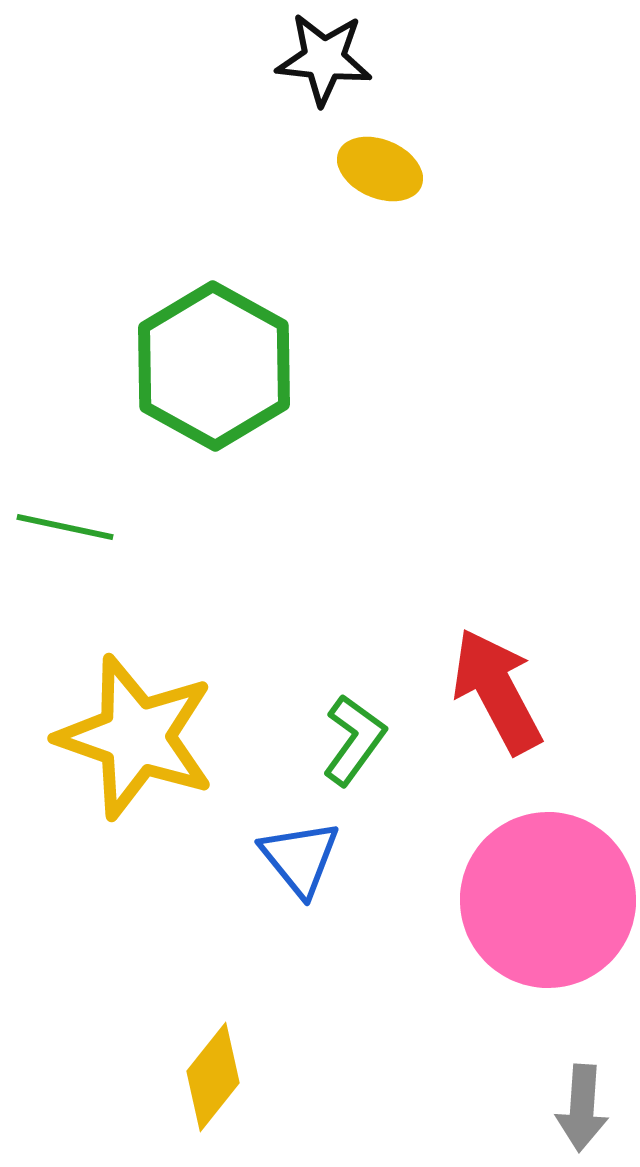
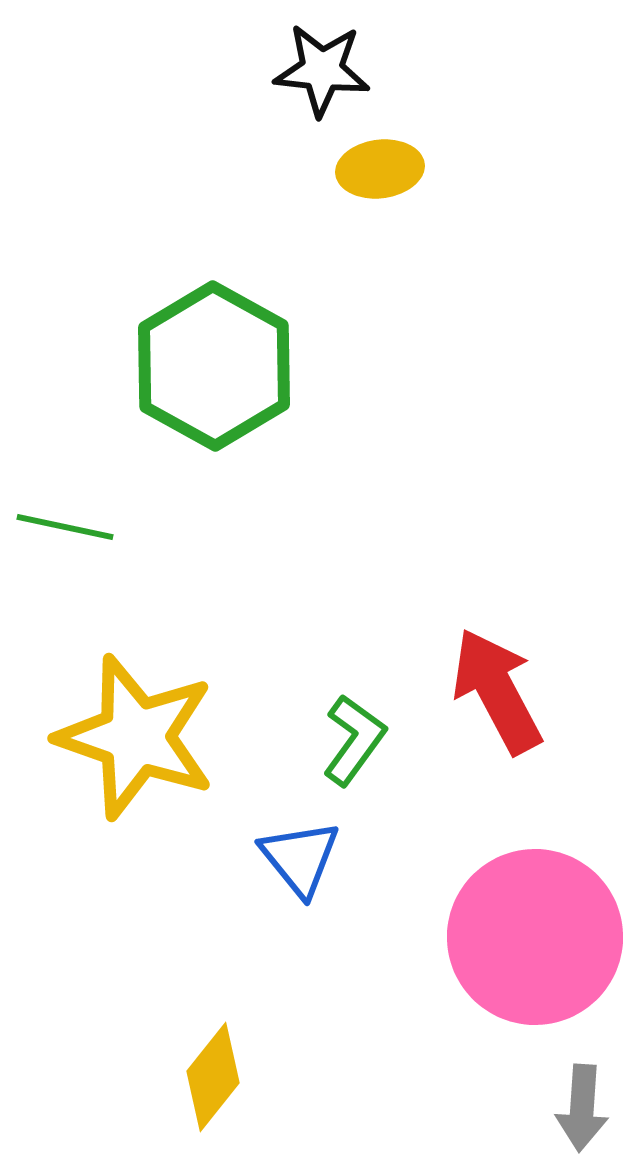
black star: moved 2 px left, 11 px down
yellow ellipse: rotated 30 degrees counterclockwise
pink circle: moved 13 px left, 37 px down
